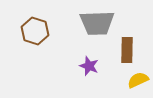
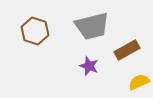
gray trapezoid: moved 5 px left, 3 px down; rotated 12 degrees counterclockwise
brown rectangle: rotated 60 degrees clockwise
yellow semicircle: moved 1 px right, 2 px down
